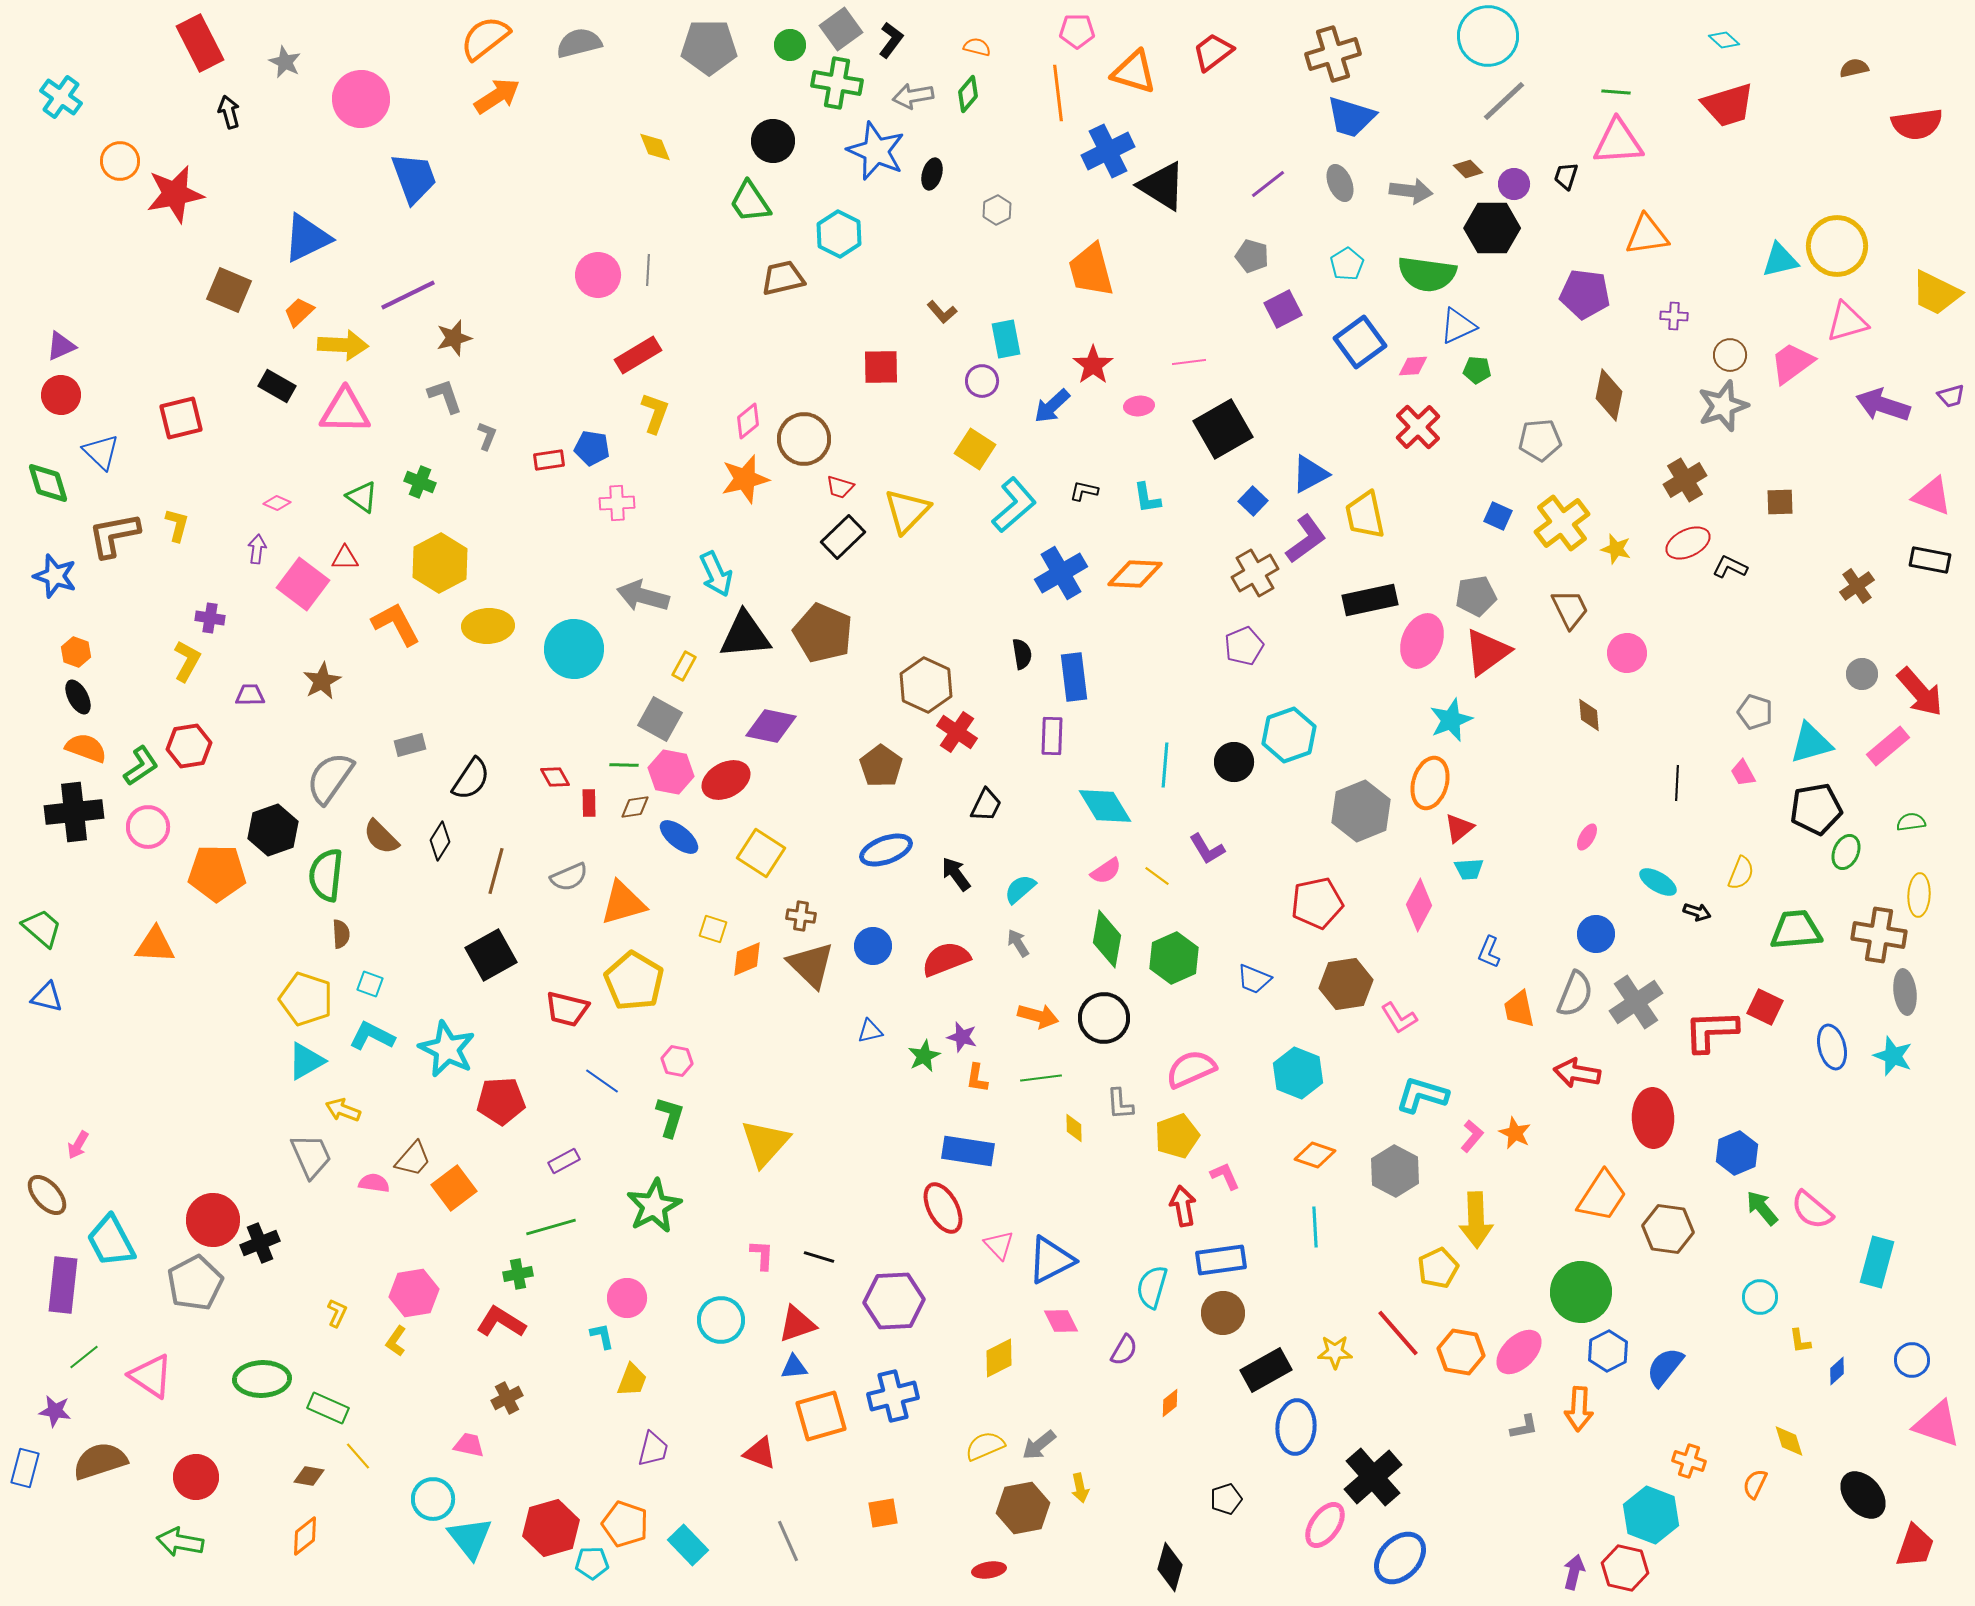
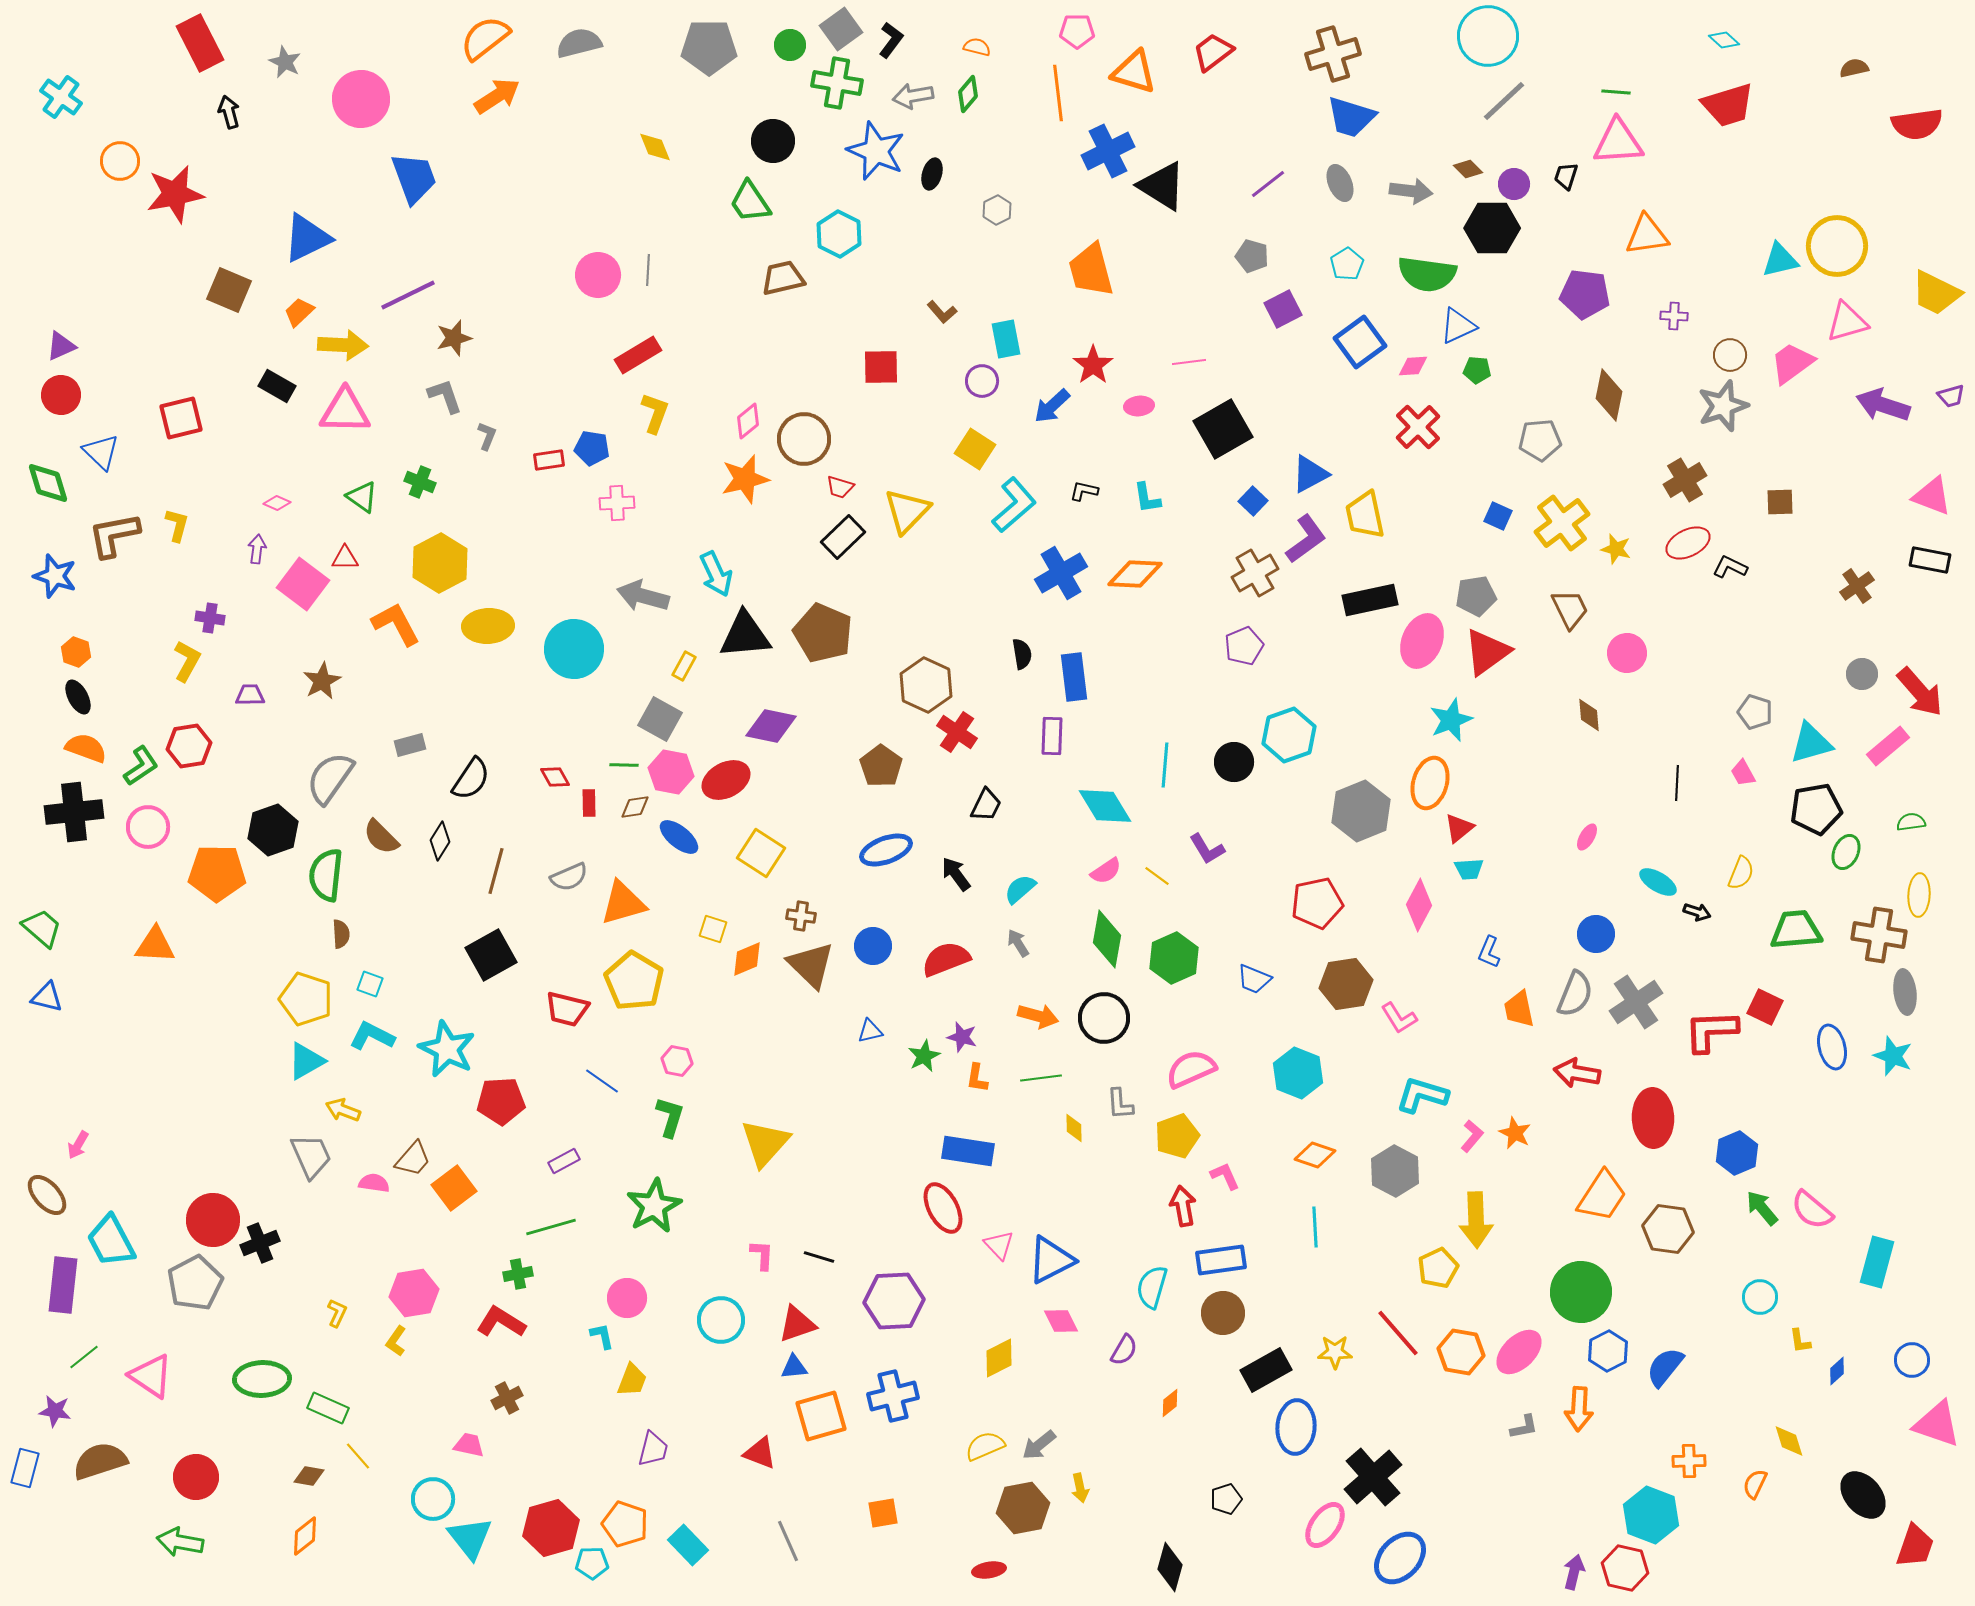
orange cross at (1689, 1461): rotated 20 degrees counterclockwise
